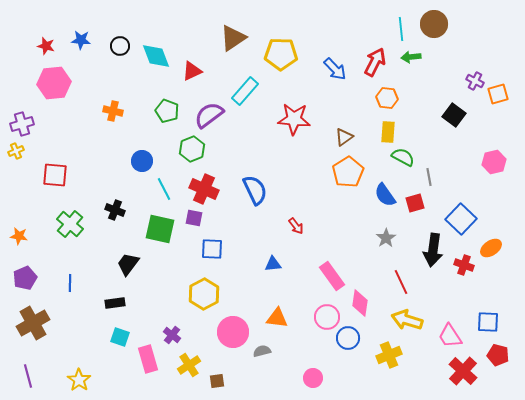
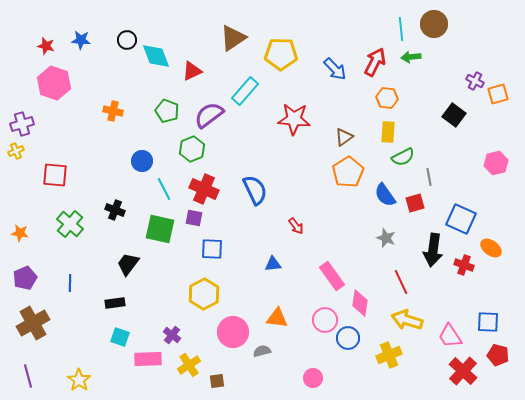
black circle at (120, 46): moved 7 px right, 6 px up
pink hexagon at (54, 83): rotated 24 degrees clockwise
green semicircle at (403, 157): rotated 125 degrees clockwise
pink hexagon at (494, 162): moved 2 px right, 1 px down
blue square at (461, 219): rotated 20 degrees counterclockwise
orange star at (19, 236): moved 1 px right, 3 px up
gray star at (386, 238): rotated 18 degrees counterclockwise
orange ellipse at (491, 248): rotated 70 degrees clockwise
pink circle at (327, 317): moved 2 px left, 3 px down
pink rectangle at (148, 359): rotated 76 degrees counterclockwise
